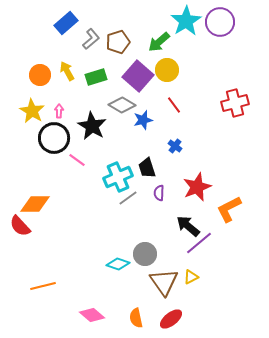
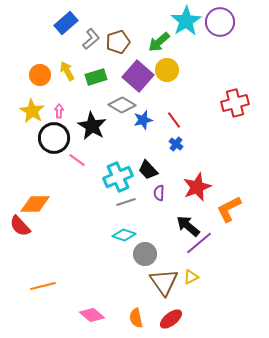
red line: moved 15 px down
blue cross: moved 1 px right, 2 px up
black trapezoid: moved 1 px right, 2 px down; rotated 25 degrees counterclockwise
gray line: moved 2 px left, 4 px down; rotated 18 degrees clockwise
cyan diamond: moved 6 px right, 29 px up
